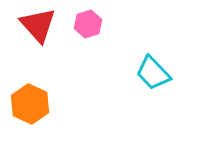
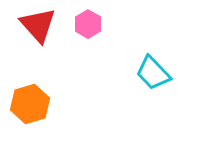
pink hexagon: rotated 12 degrees counterclockwise
orange hexagon: rotated 18 degrees clockwise
